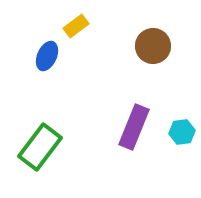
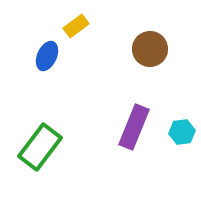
brown circle: moved 3 px left, 3 px down
